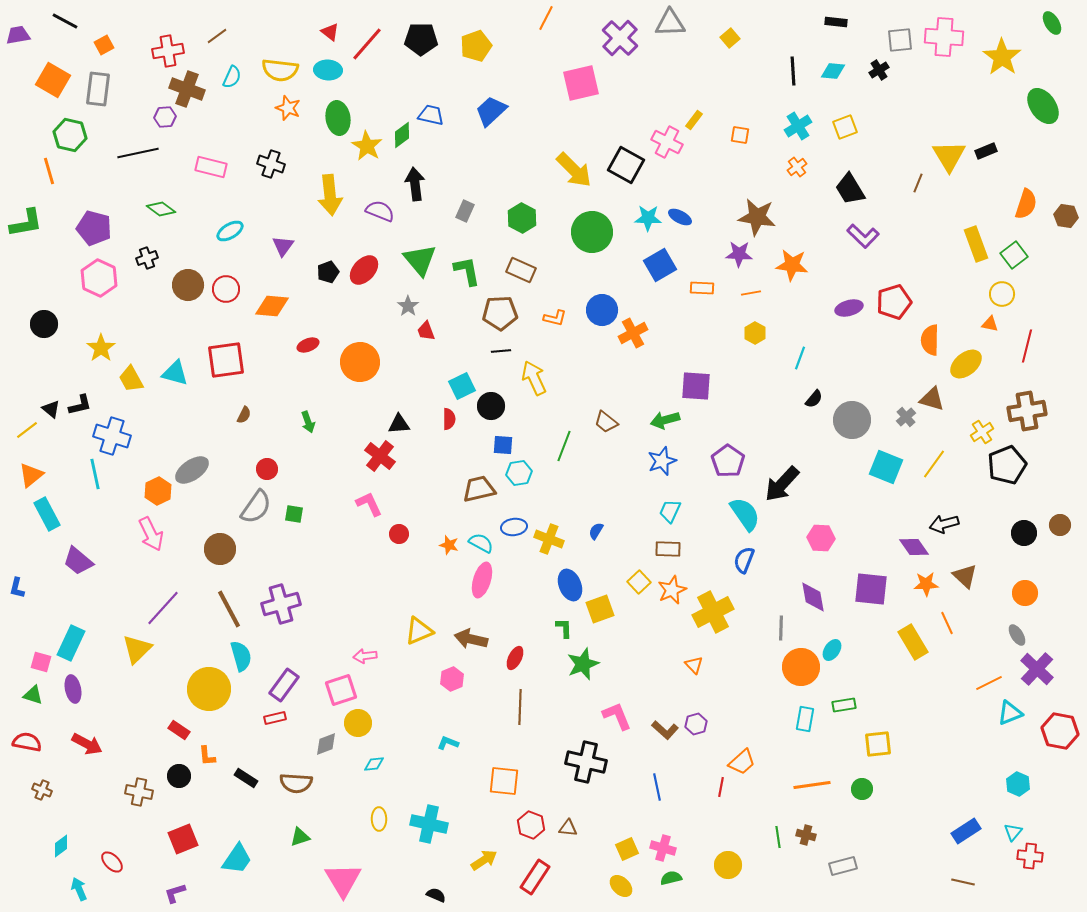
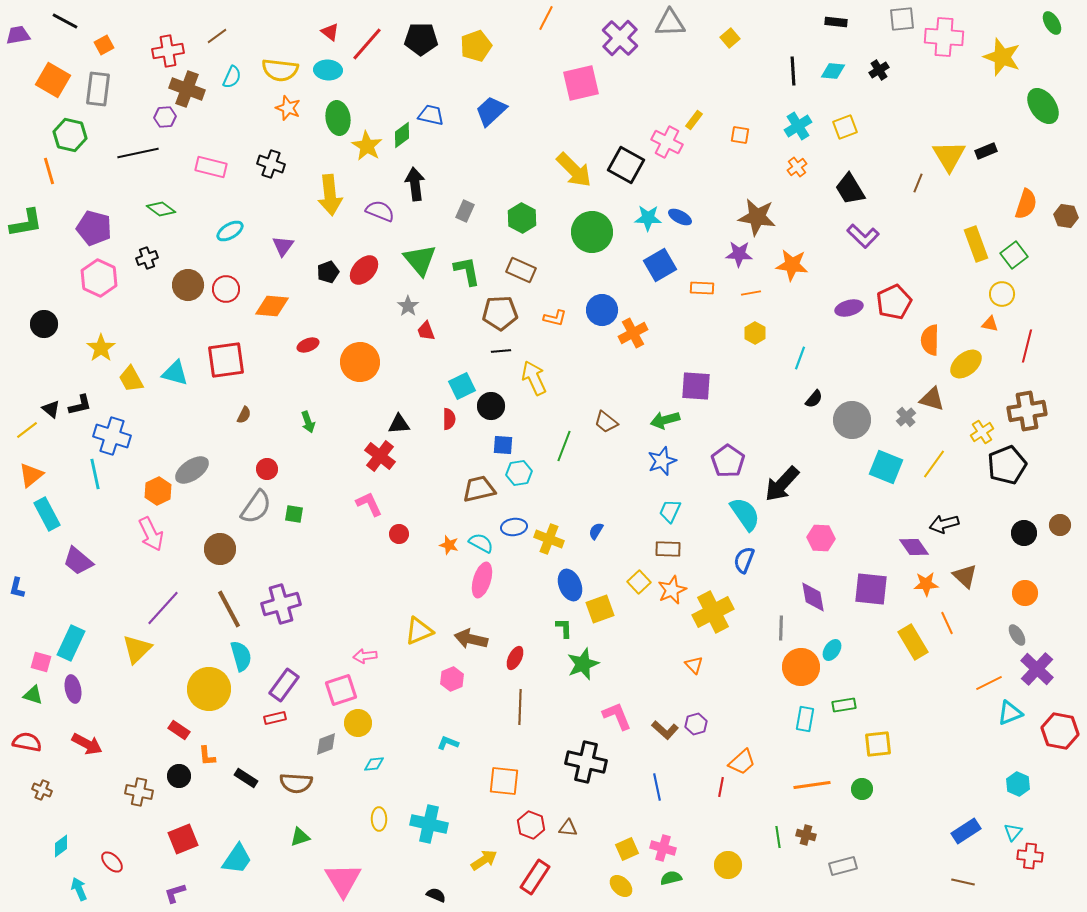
gray square at (900, 40): moved 2 px right, 21 px up
yellow star at (1002, 57): rotated 15 degrees counterclockwise
red pentagon at (894, 302): rotated 8 degrees counterclockwise
